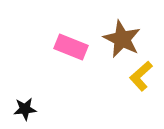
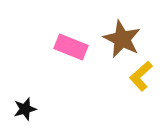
black star: rotated 10 degrees counterclockwise
